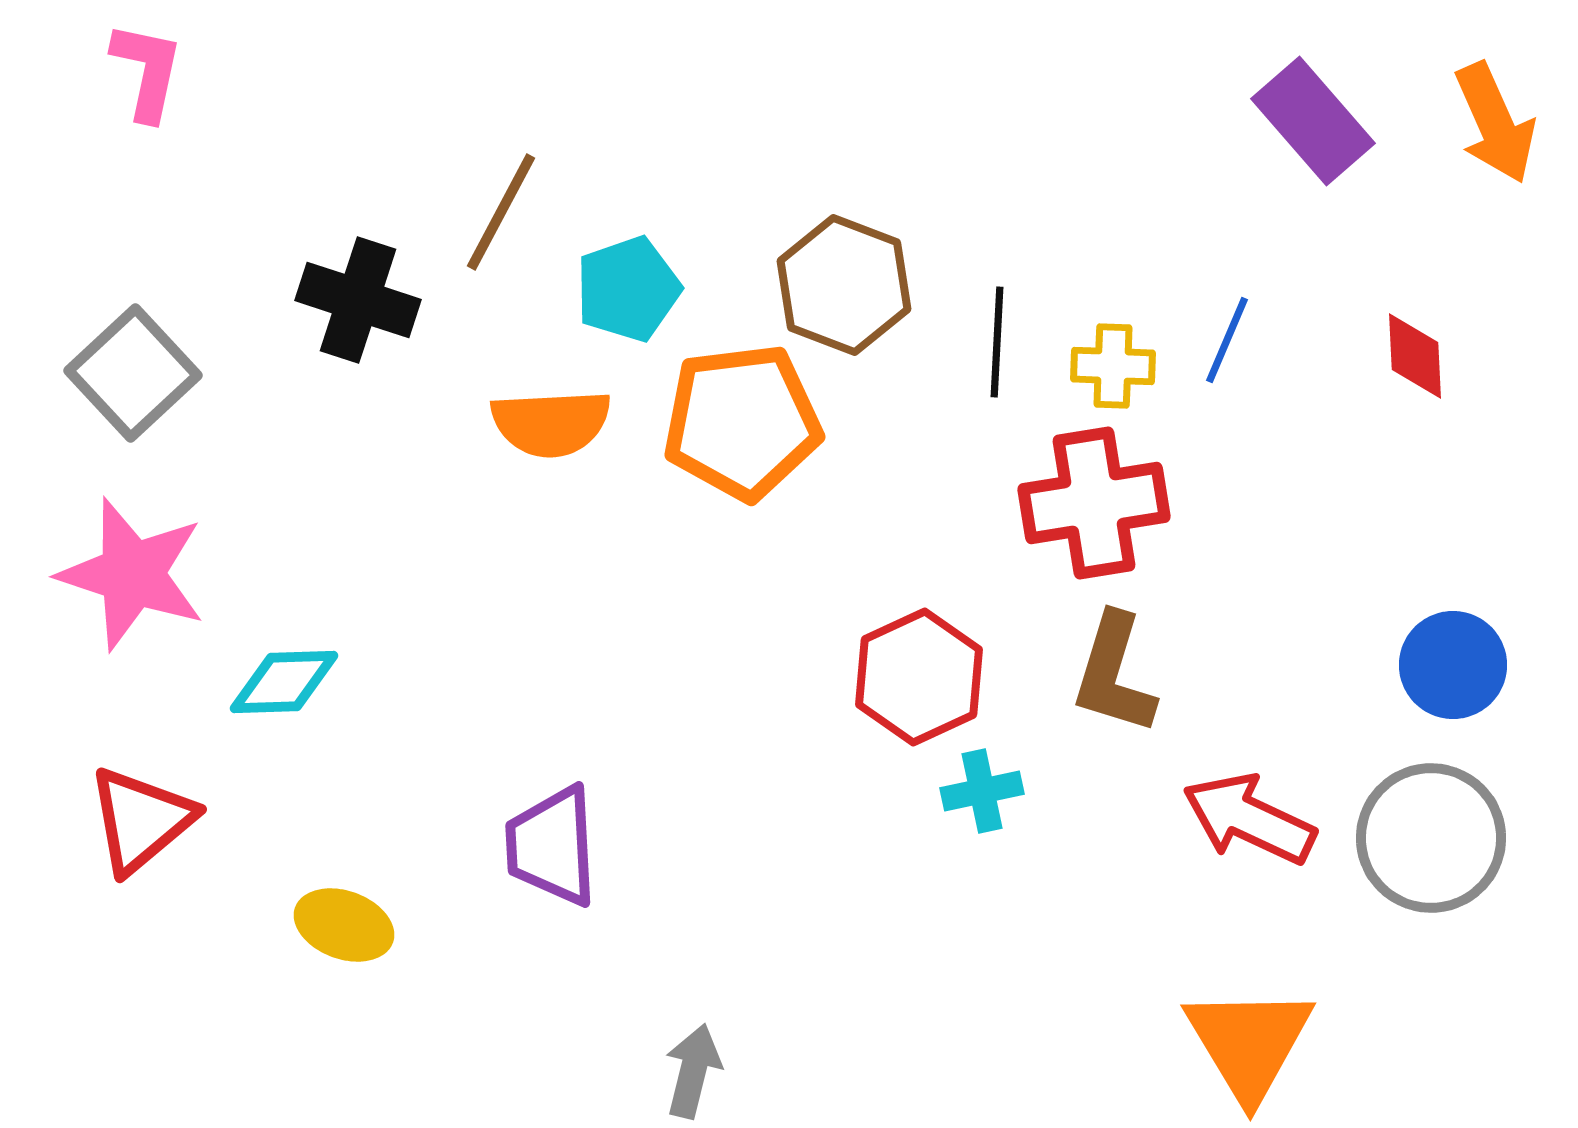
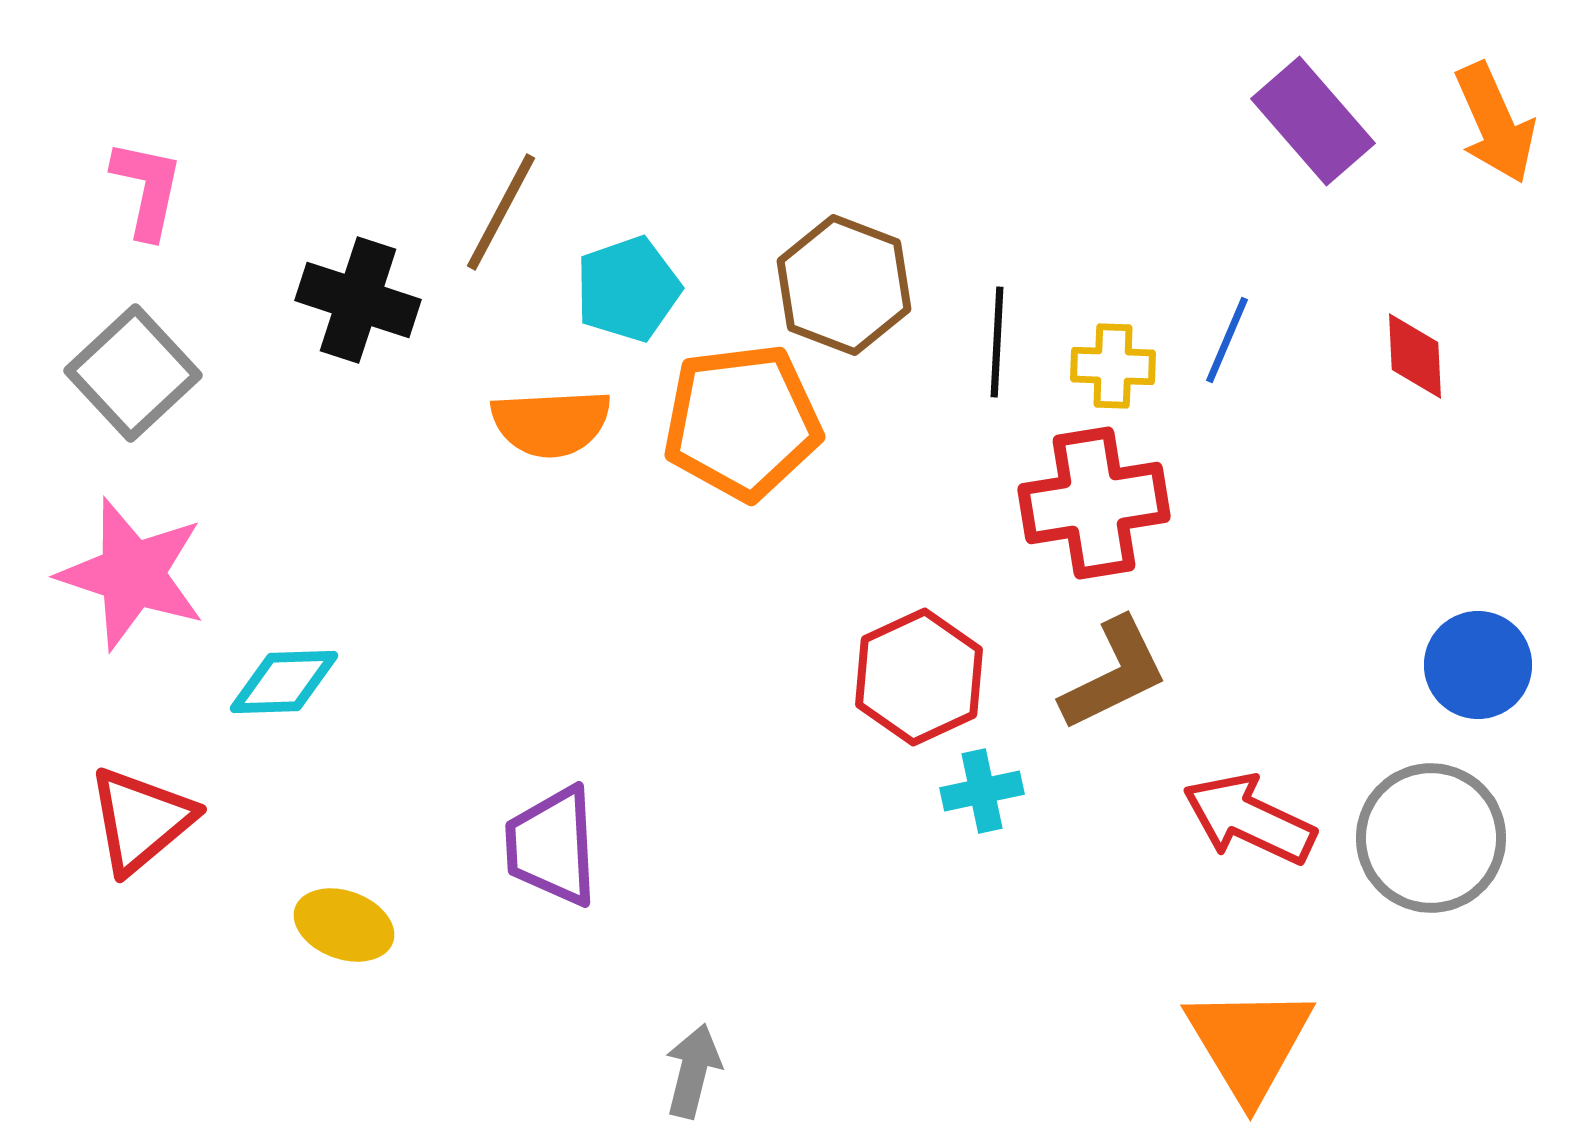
pink L-shape: moved 118 px down
blue circle: moved 25 px right
brown L-shape: rotated 133 degrees counterclockwise
